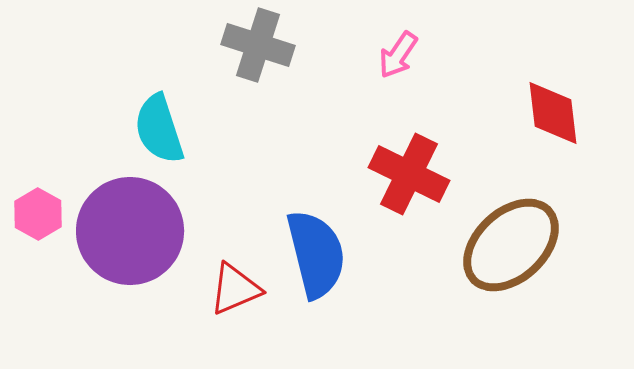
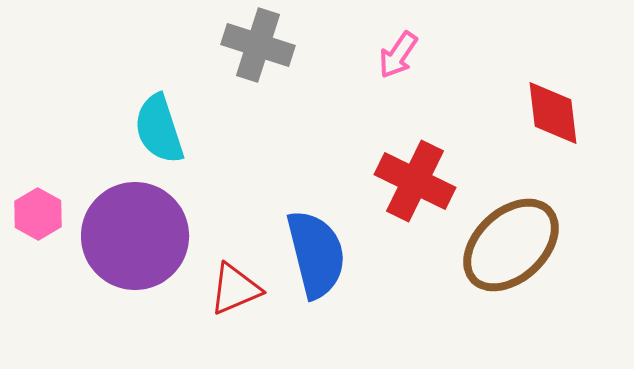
red cross: moved 6 px right, 7 px down
purple circle: moved 5 px right, 5 px down
